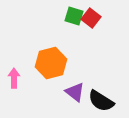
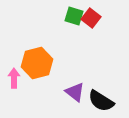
orange hexagon: moved 14 px left
